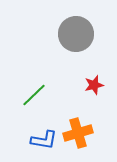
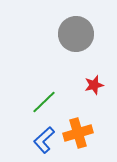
green line: moved 10 px right, 7 px down
blue L-shape: rotated 128 degrees clockwise
